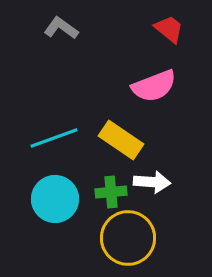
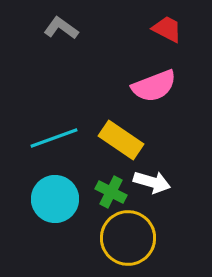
red trapezoid: moved 2 px left; rotated 12 degrees counterclockwise
white arrow: rotated 12 degrees clockwise
green cross: rotated 32 degrees clockwise
